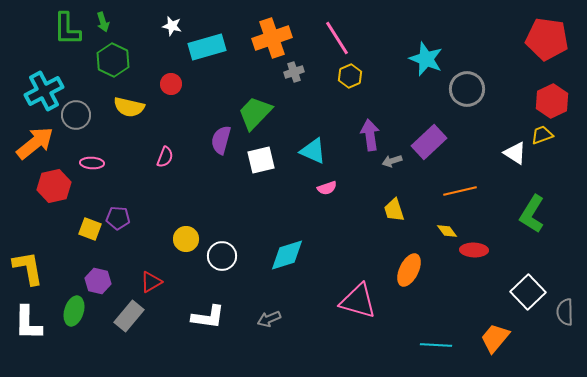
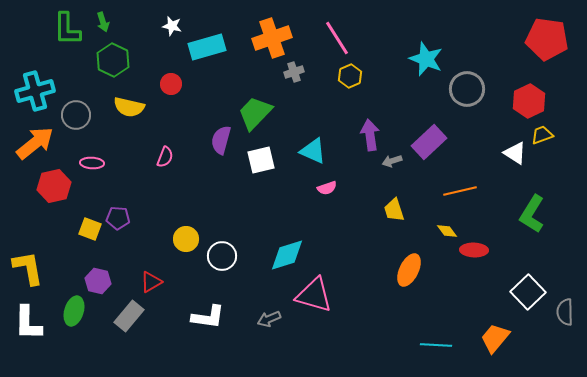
cyan cross at (44, 91): moved 9 px left; rotated 12 degrees clockwise
red hexagon at (552, 101): moved 23 px left
pink triangle at (358, 301): moved 44 px left, 6 px up
